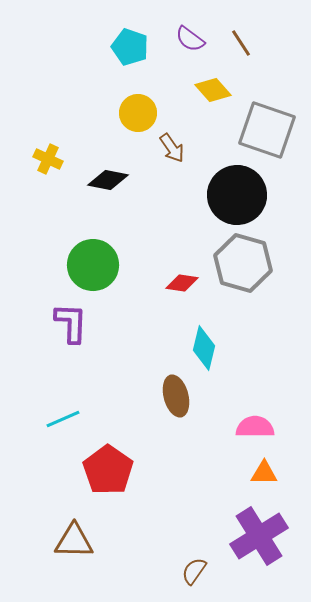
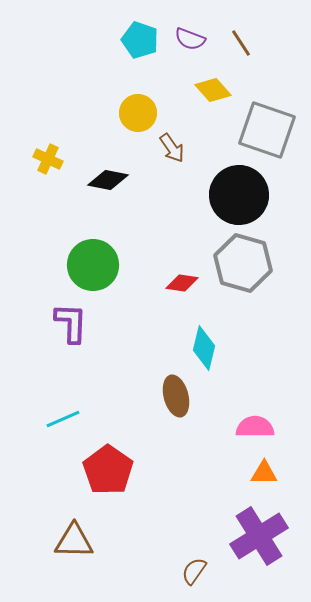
purple semicircle: rotated 16 degrees counterclockwise
cyan pentagon: moved 10 px right, 7 px up
black circle: moved 2 px right
